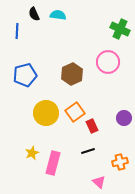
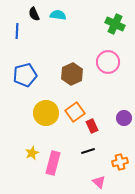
green cross: moved 5 px left, 5 px up
